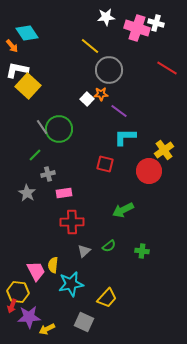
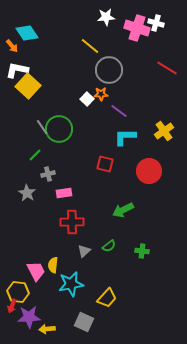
yellow cross: moved 19 px up
yellow arrow: rotated 21 degrees clockwise
